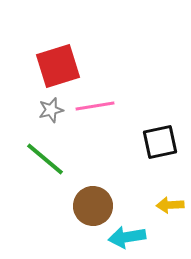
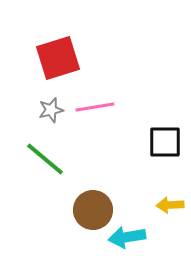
red square: moved 8 px up
pink line: moved 1 px down
black square: moved 5 px right; rotated 12 degrees clockwise
brown circle: moved 4 px down
